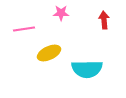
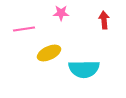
cyan semicircle: moved 3 px left
